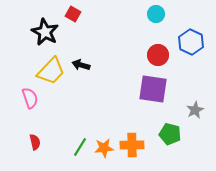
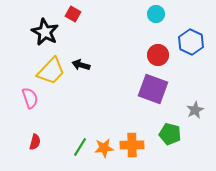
purple square: rotated 12 degrees clockwise
red semicircle: rotated 28 degrees clockwise
